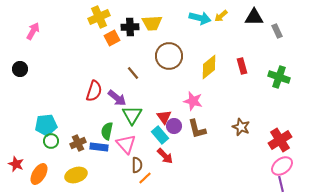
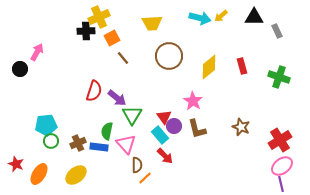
black cross: moved 44 px left, 4 px down
pink arrow: moved 4 px right, 21 px down
brown line: moved 10 px left, 15 px up
pink star: rotated 18 degrees clockwise
yellow ellipse: rotated 20 degrees counterclockwise
